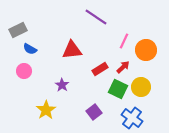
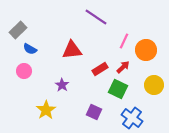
gray rectangle: rotated 18 degrees counterclockwise
yellow circle: moved 13 px right, 2 px up
purple square: rotated 28 degrees counterclockwise
